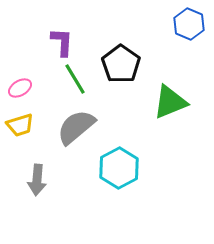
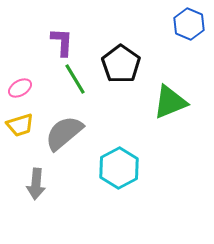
gray semicircle: moved 12 px left, 6 px down
gray arrow: moved 1 px left, 4 px down
